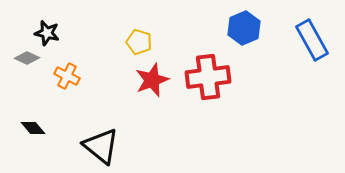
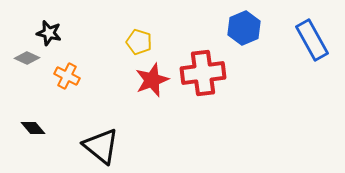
black star: moved 2 px right
red cross: moved 5 px left, 4 px up
